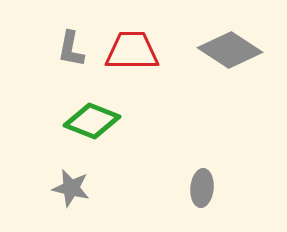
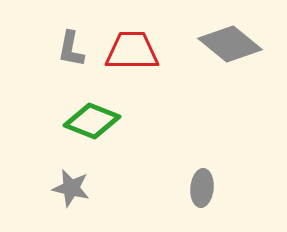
gray diamond: moved 6 px up; rotated 6 degrees clockwise
